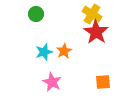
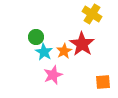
green circle: moved 23 px down
red star: moved 14 px left, 12 px down
cyan star: rotated 24 degrees counterclockwise
pink star: moved 1 px right, 7 px up; rotated 24 degrees clockwise
